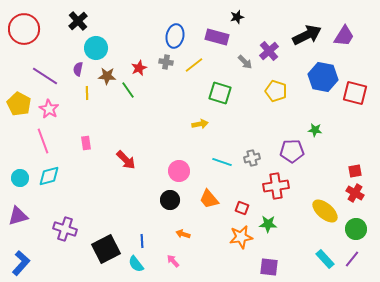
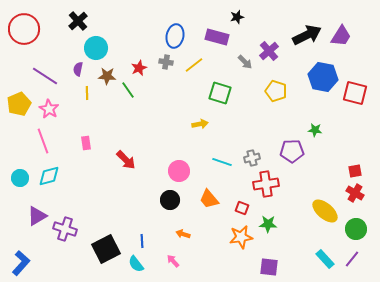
purple trapezoid at (344, 36): moved 3 px left
yellow pentagon at (19, 104): rotated 20 degrees clockwise
red cross at (276, 186): moved 10 px left, 2 px up
purple triangle at (18, 216): moved 19 px right; rotated 15 degrees counterclockwise
